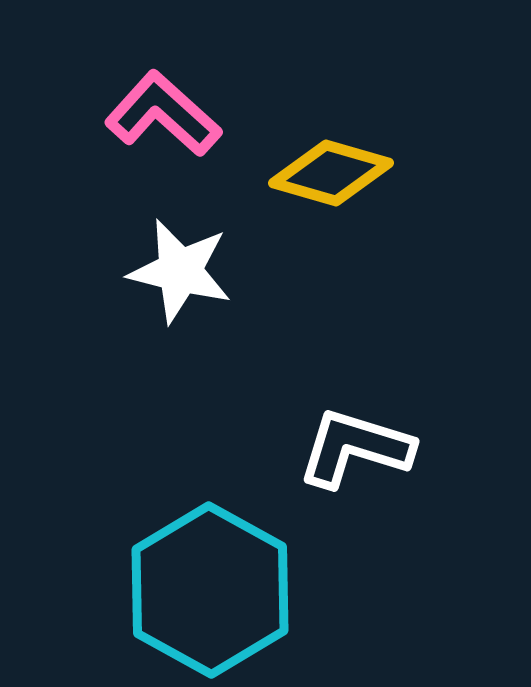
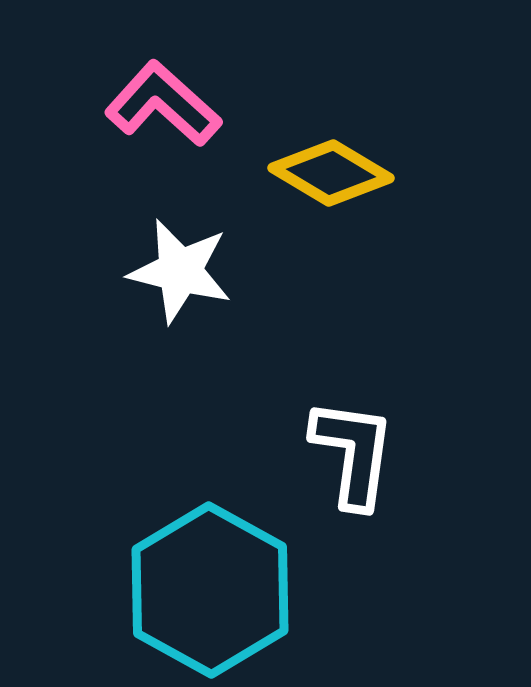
pink L-shape: moved 10 px up
yellow diamond: rotated 15 degrees clockwise
white L-shape: moved 2 px left, 5 px down; rotated 81 degrees clockwise
